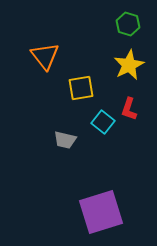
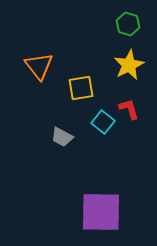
orange triangle: moved 6 px left, 10 px down
red L-shape: rotated 145 degrees clockwise
gray trapezoid: moved 3 px left, 3 px up; rotated 15 degrees clockwise
purple square: rotated 18 degrees clockwise
